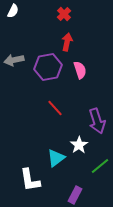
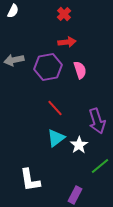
red arrow: rotated 72 degrees clockwise
cyan triangle: moved 20 px up
